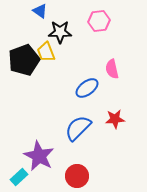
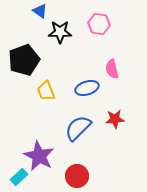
pink hexagon: moved 3 px down; rotated 15 degrees clockwise
yellow trapezoid: moved 39 px down
blue ellipse: rotated 20 degrees clockwise
